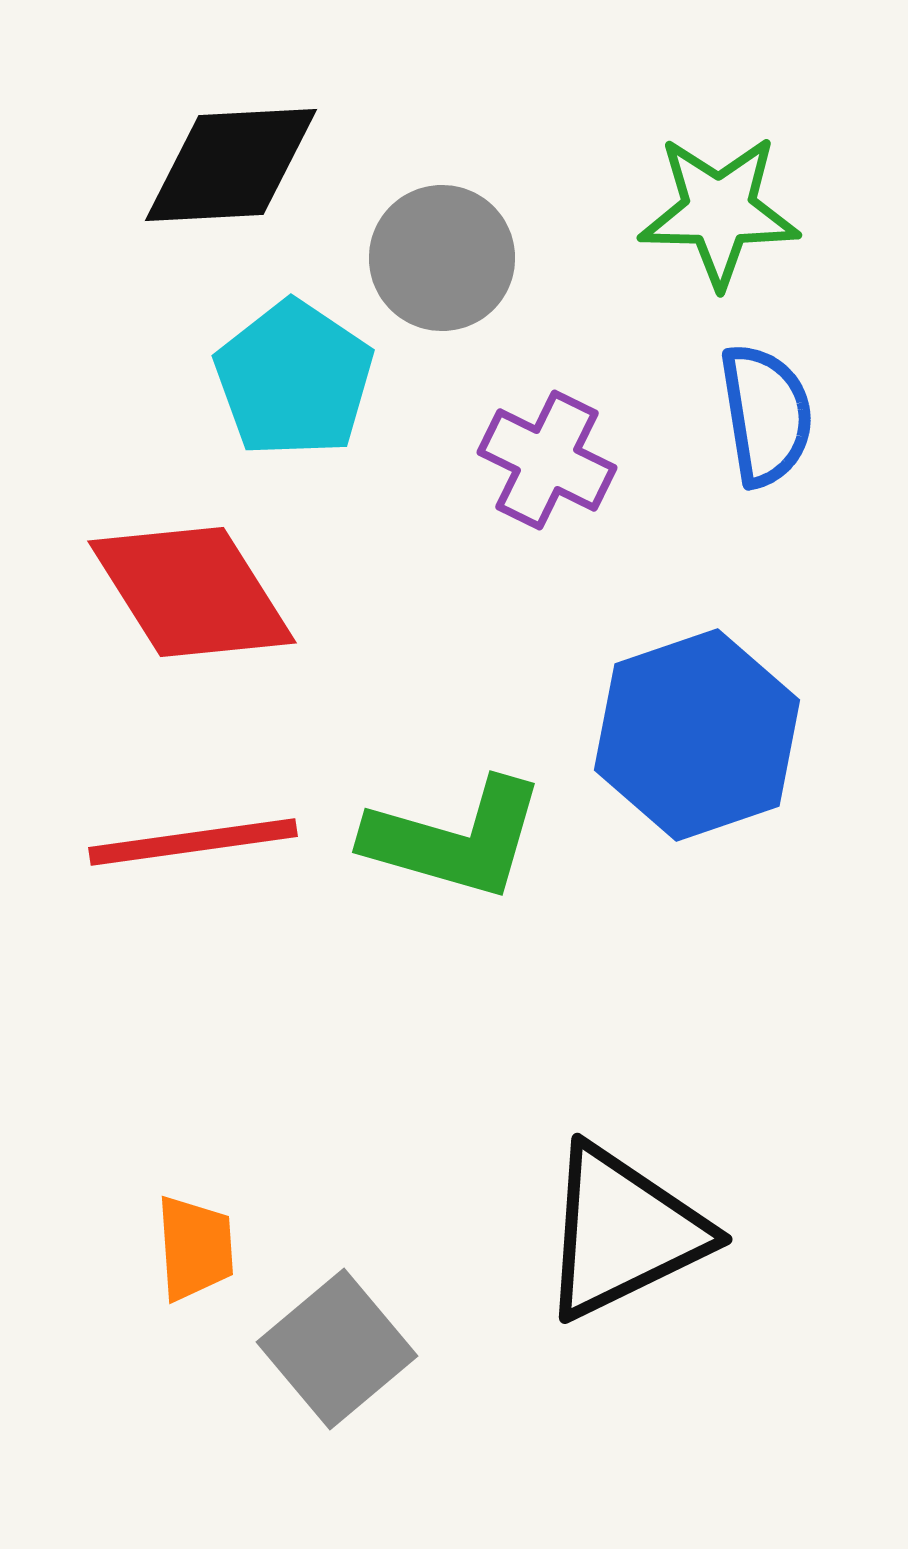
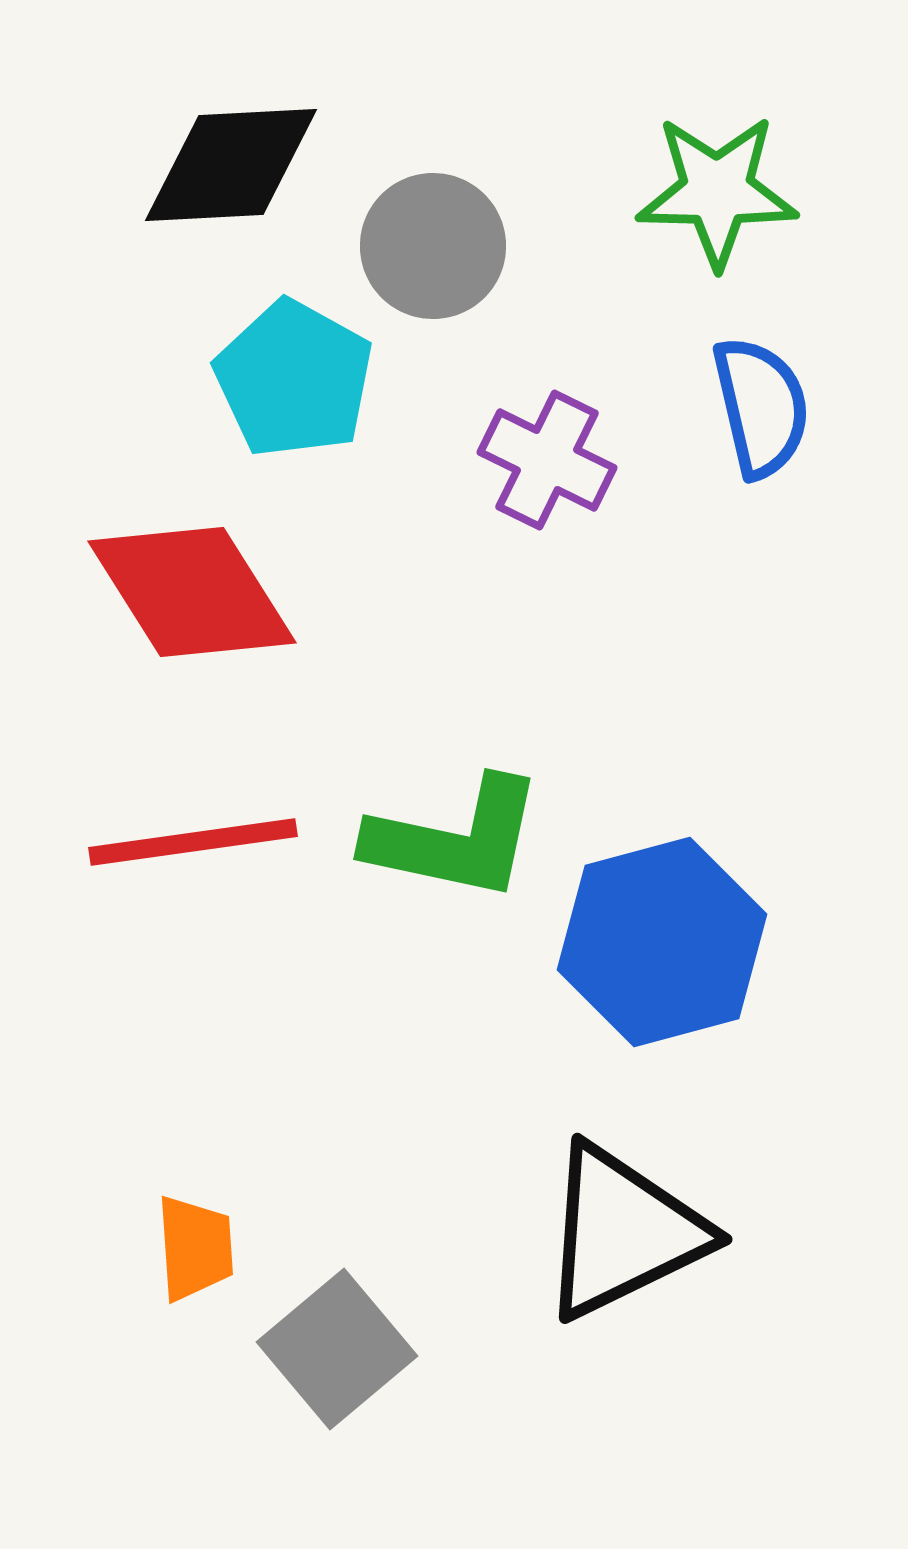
green star: moved 2 px left, 20 px up
gray circle: moved 9 px left, 12 px up
cyan pentagon: rotated 5 degrees counterclockwise
blue semicircle: moved 5 px left, 8 px up; rotated 4 degrees counterclockwise
blue hexagon: moved 35 px left, 207 px down; rotated 4 degrees clockwise
green L-shape: rotated 4 degrees counterclockwise
